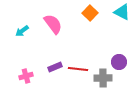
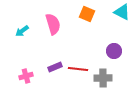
orange square: moved 3 px left, 1 px down; rotated 21 degrees counterclockwise
pink semicircle: rotated 20 degrees clockwise
purple circle: moved 5 px left, 11 px up
